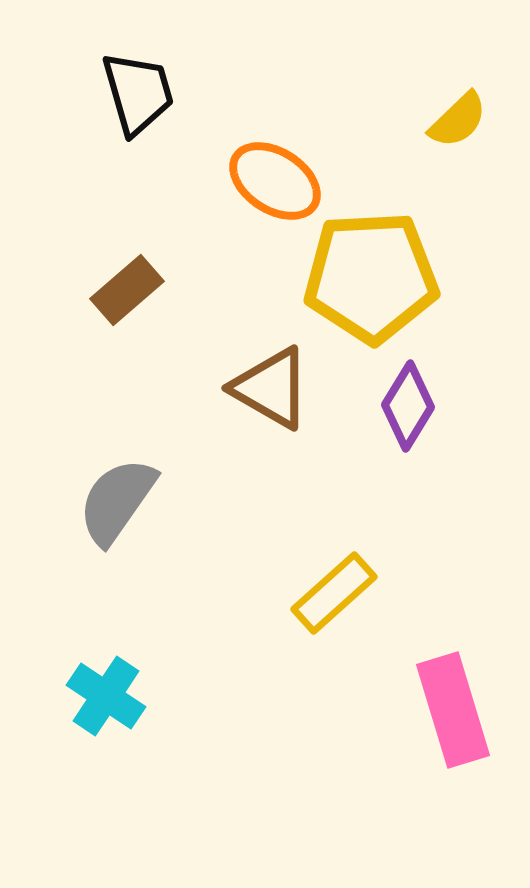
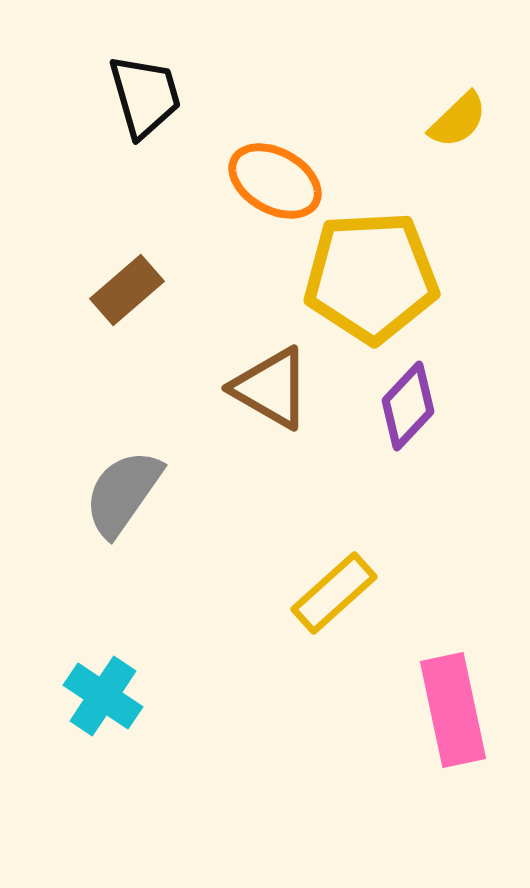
black trapezoid: moved 7 px right, 3 px down
orange ellipse: rotated 4 degrees counterclockwise
purple diamond: rotated 12 degrees clockwise
gray semicircle: moved 6 px right, 8 px up
cyan cross: moved 3 px left
pink rectangle: rotated 5 degrees clockwise
